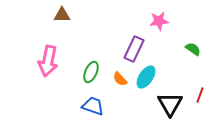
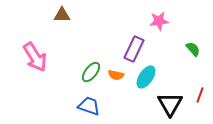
green semicircle: rotated 14 degrees clockwise
pink arrow: moved 13 px left, 4 px up; rotated 44 degrees counterclockwise
green ellipse: rotated 15 degrees clockwise
orange semicircle: moved 4 px left, 4 px up; rotated 35 degrees counterclockwise
blue trapezoid: moved 4 px left
